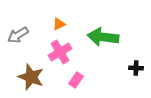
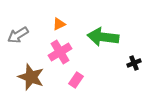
black cross: moved 2 px left, 5 px up; rotated 24 degrees counterclockwise
